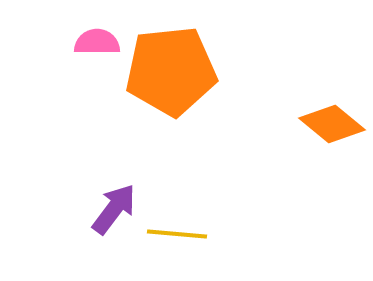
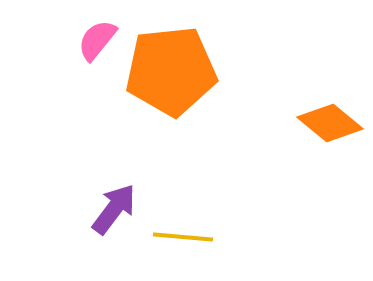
pink semicircle: moved 2 px up; rotated 51 degrees counterclockwise
orange diamond: moved 2 px left, 1 px up
yellow line: moved 6 px right, 3 px down
